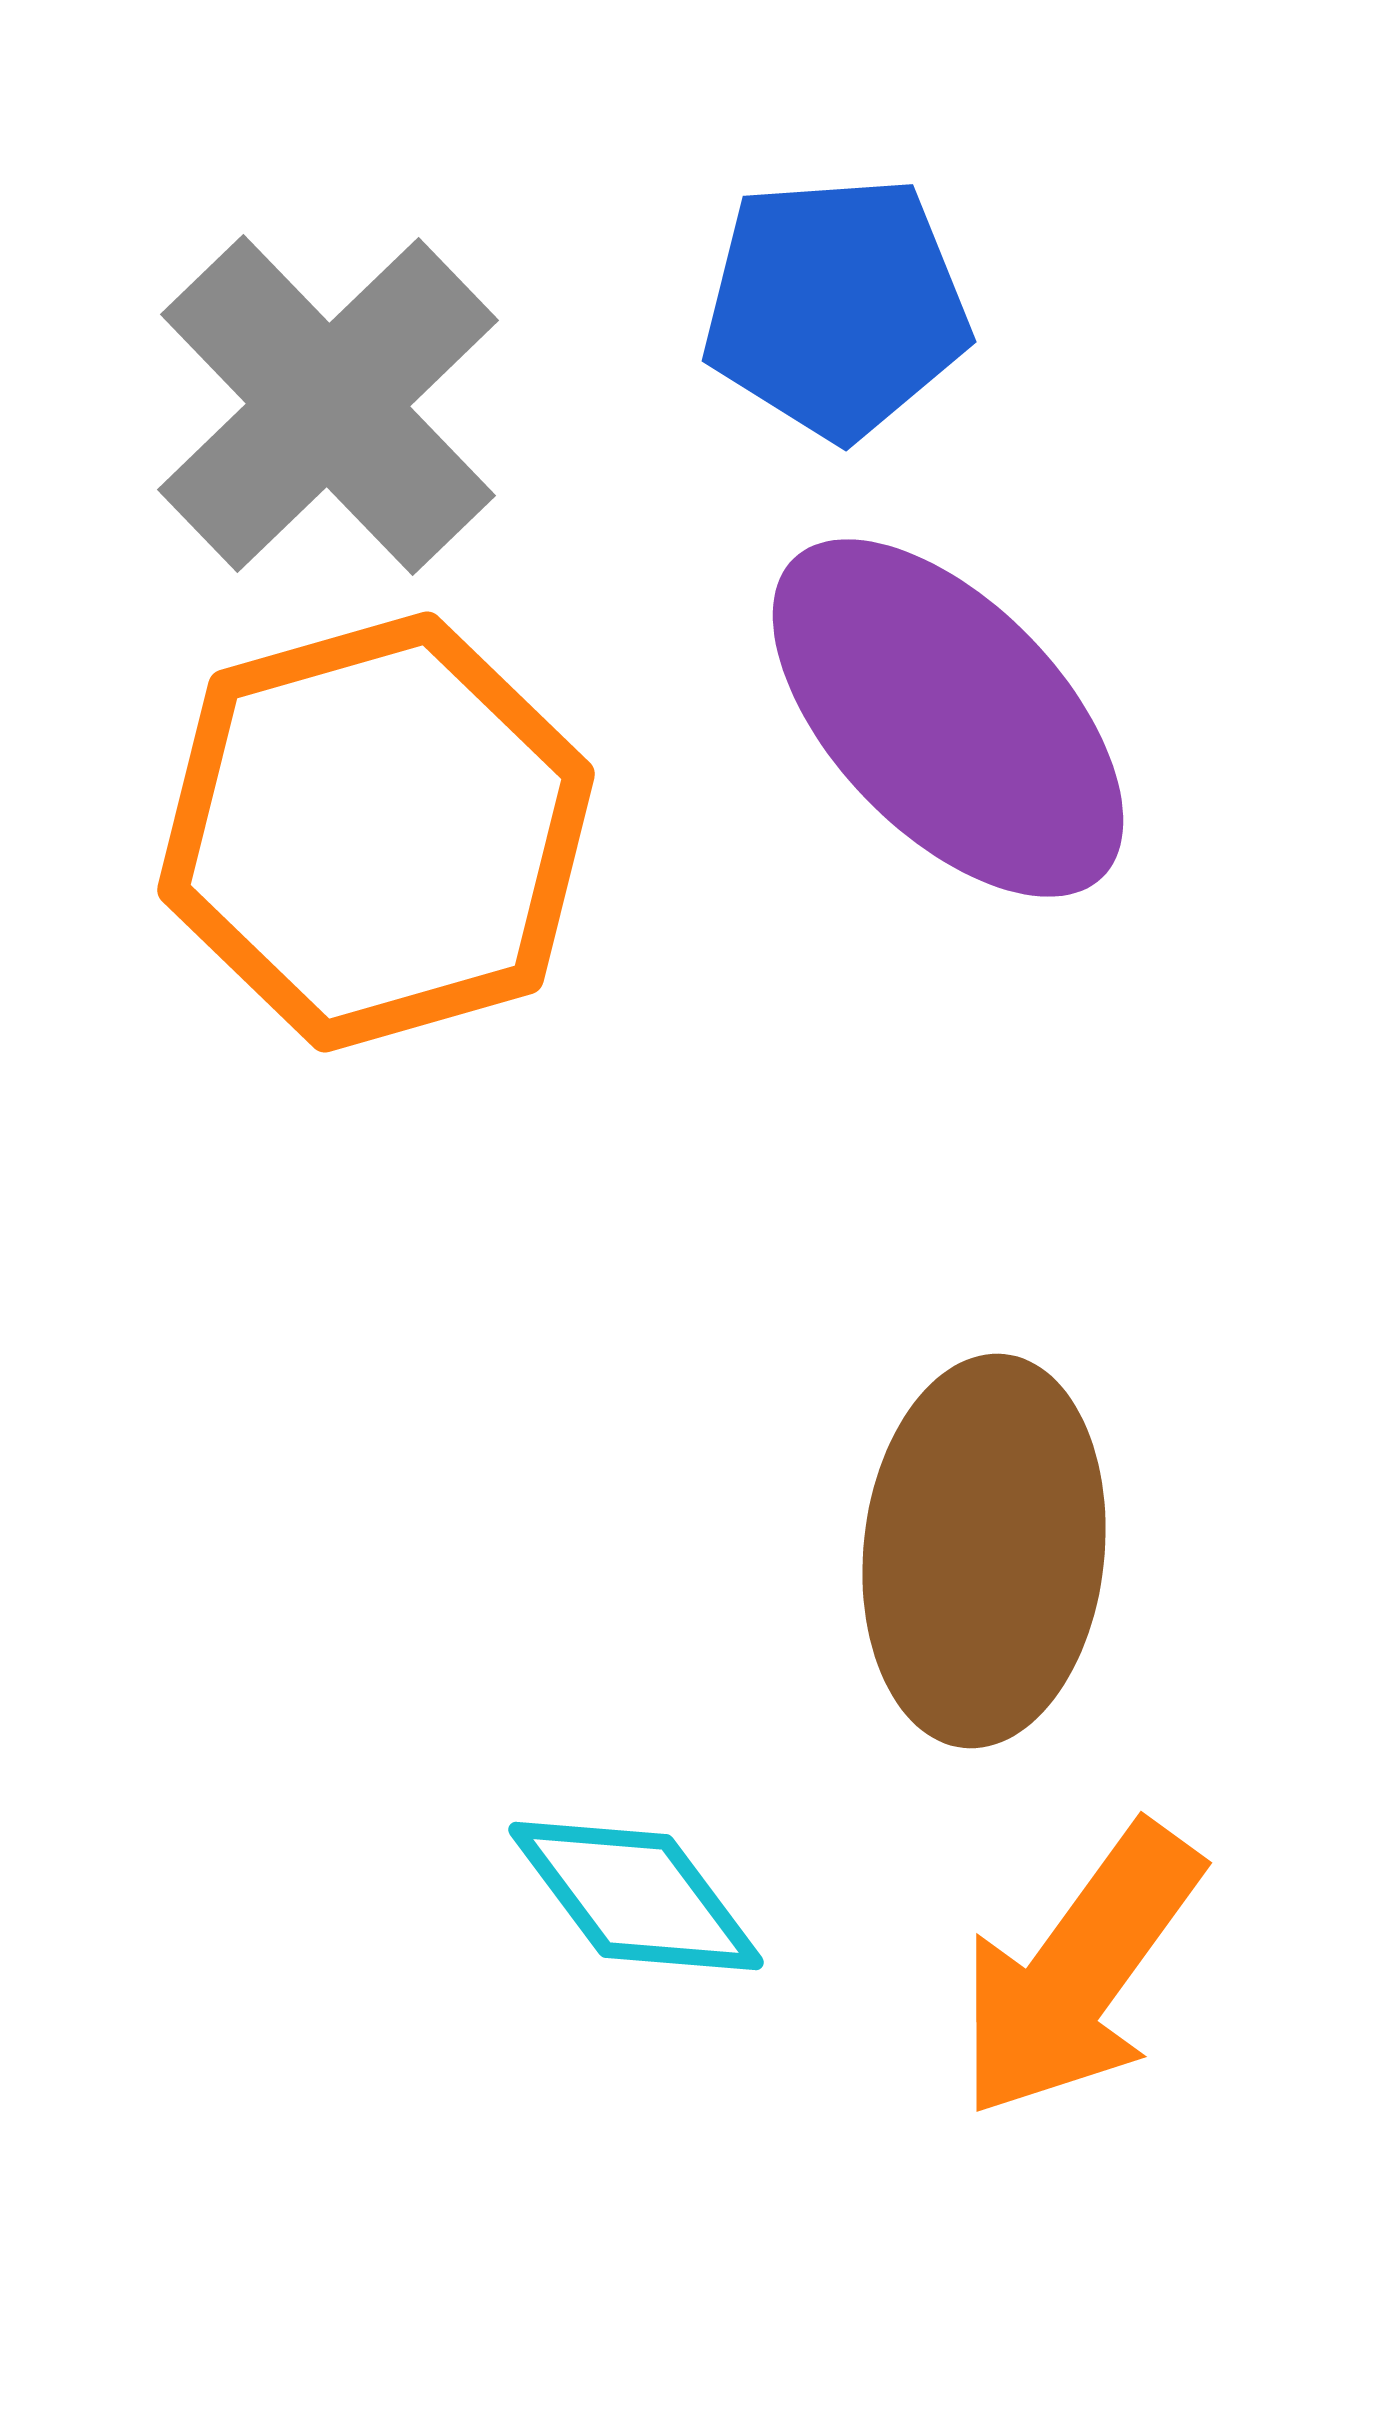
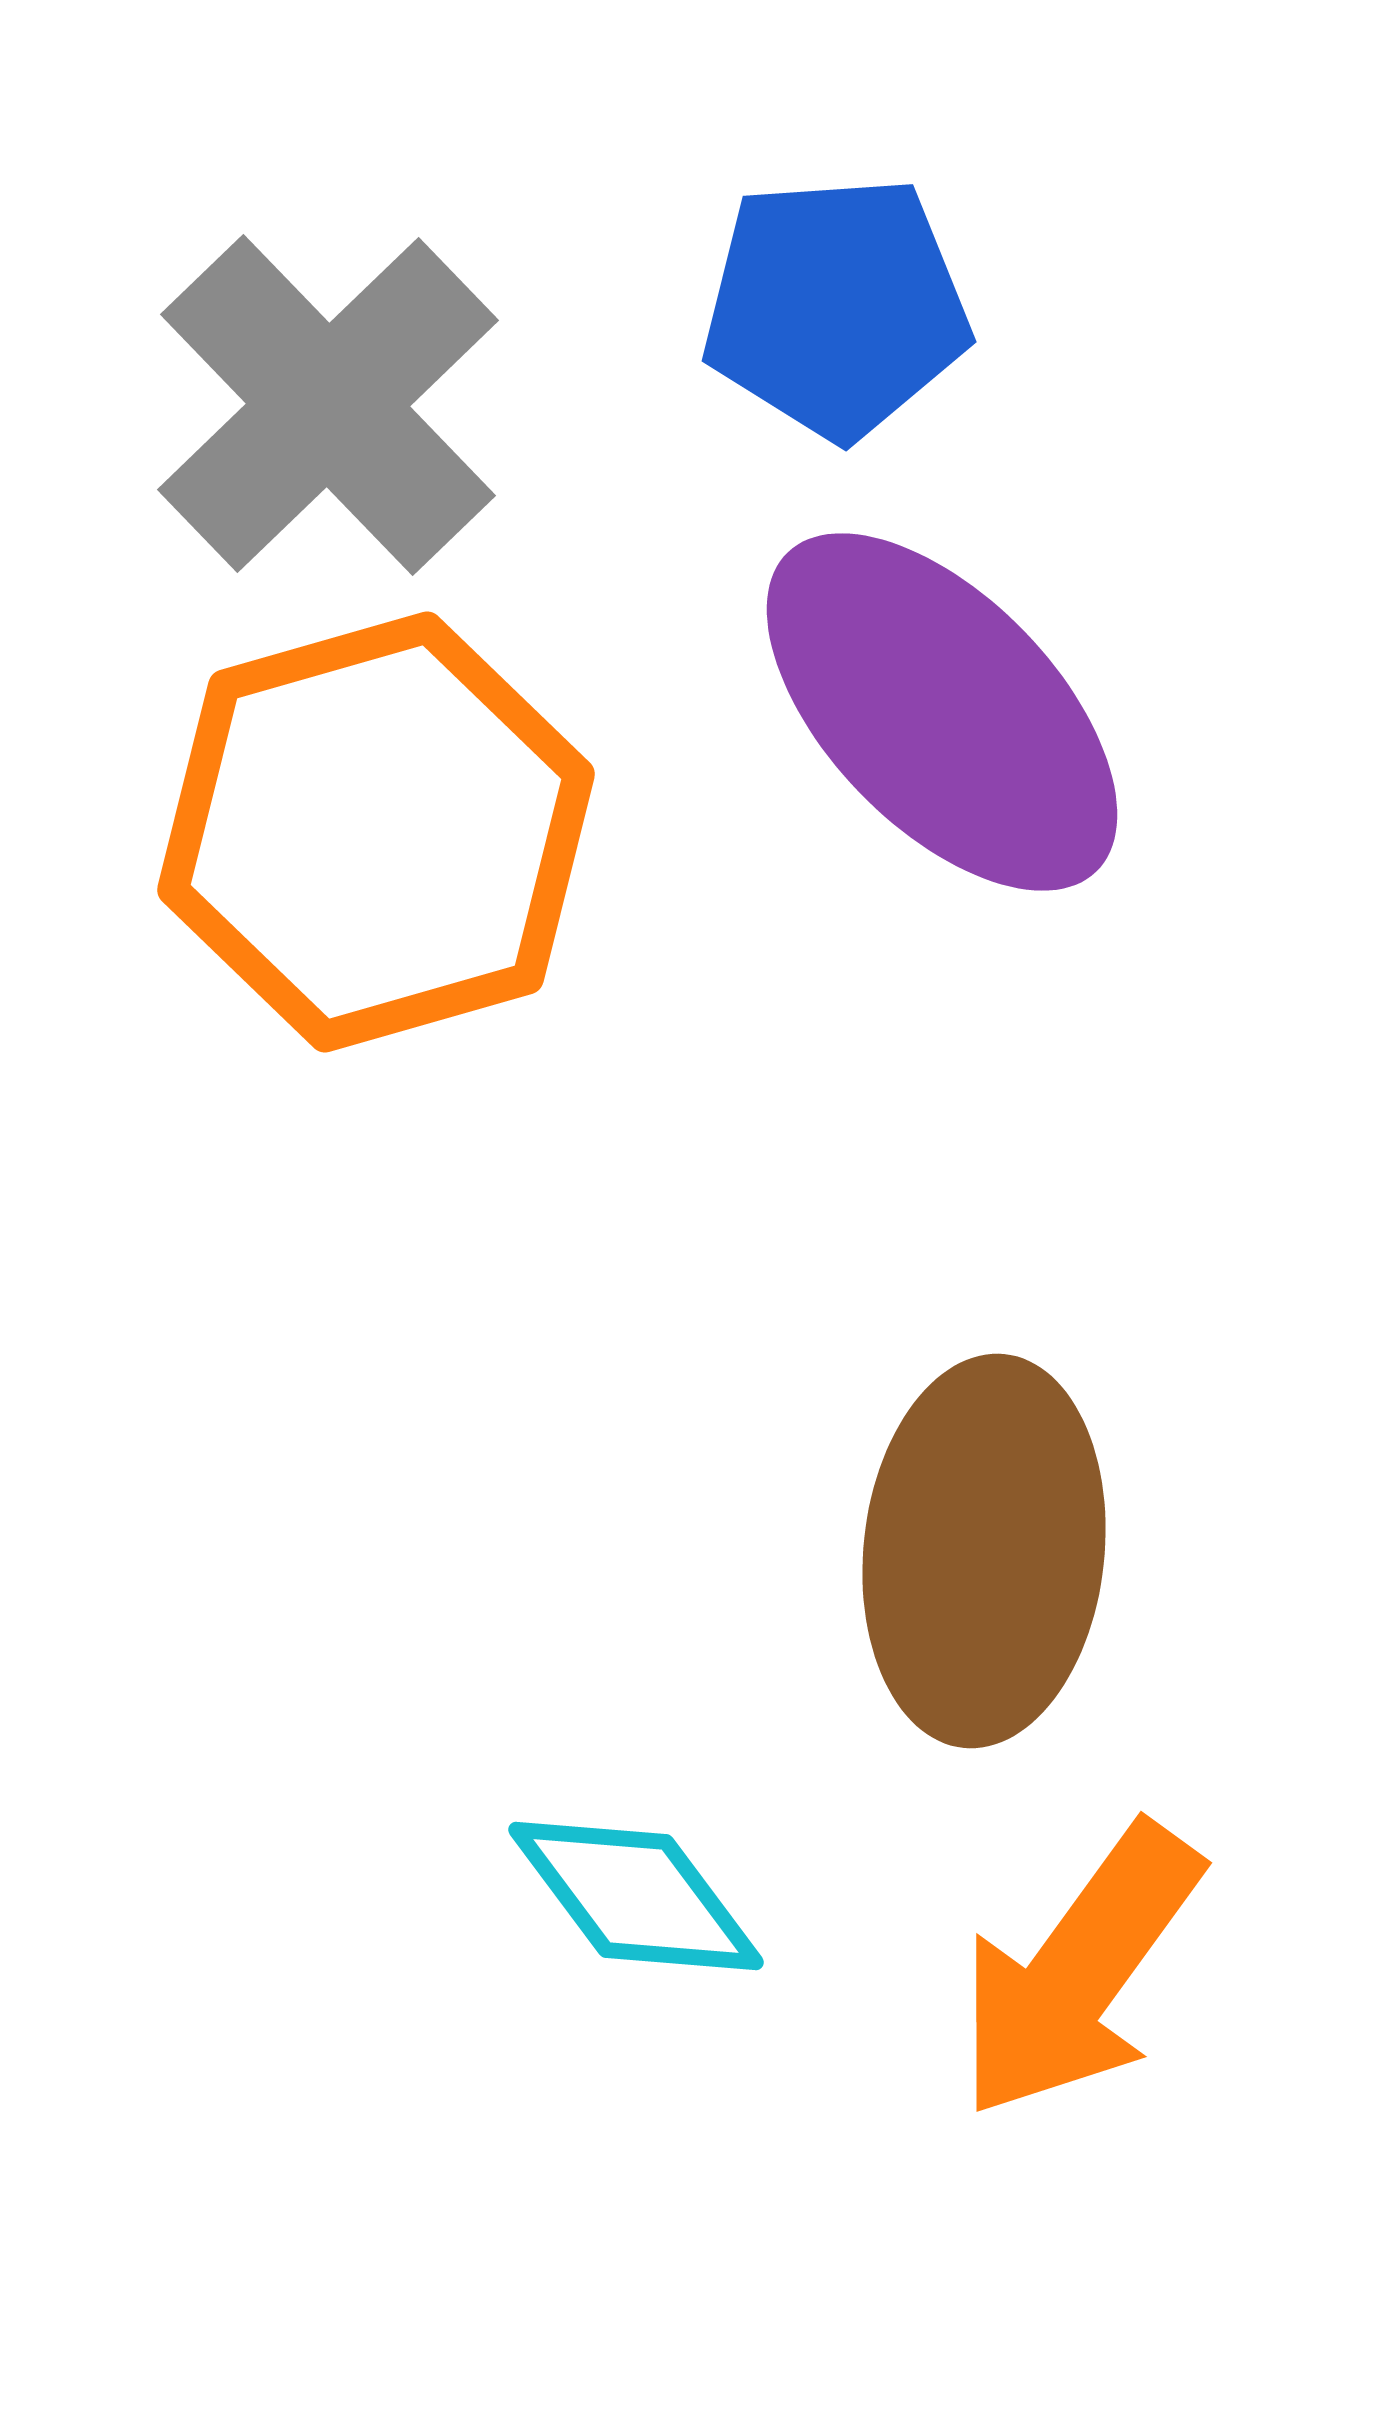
purple ellipse: moved 6 px left, 6 px up
